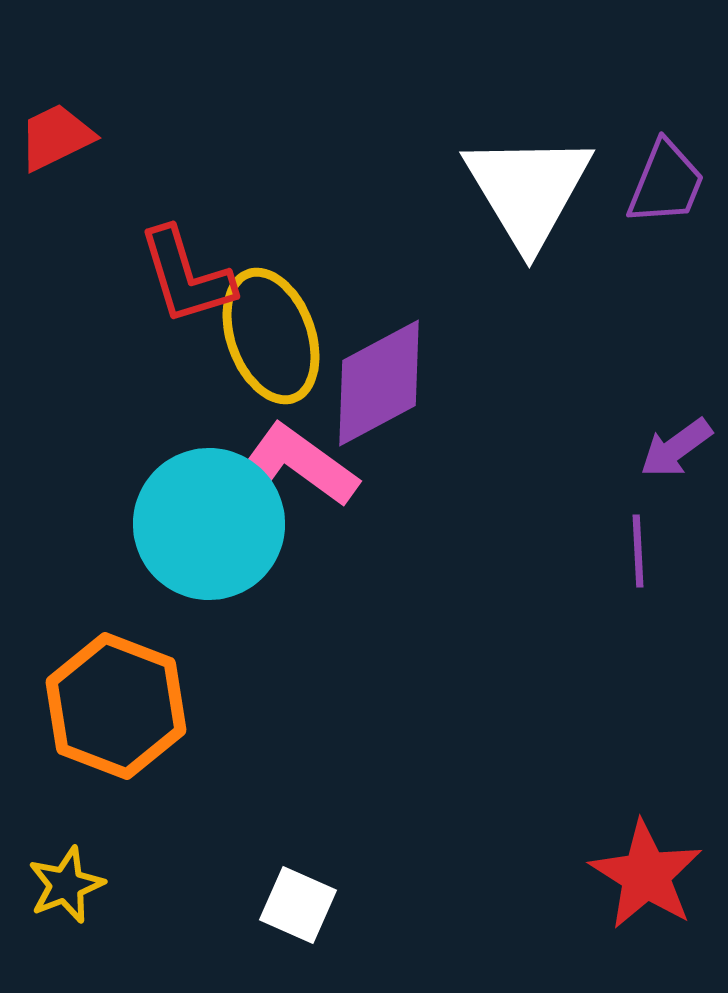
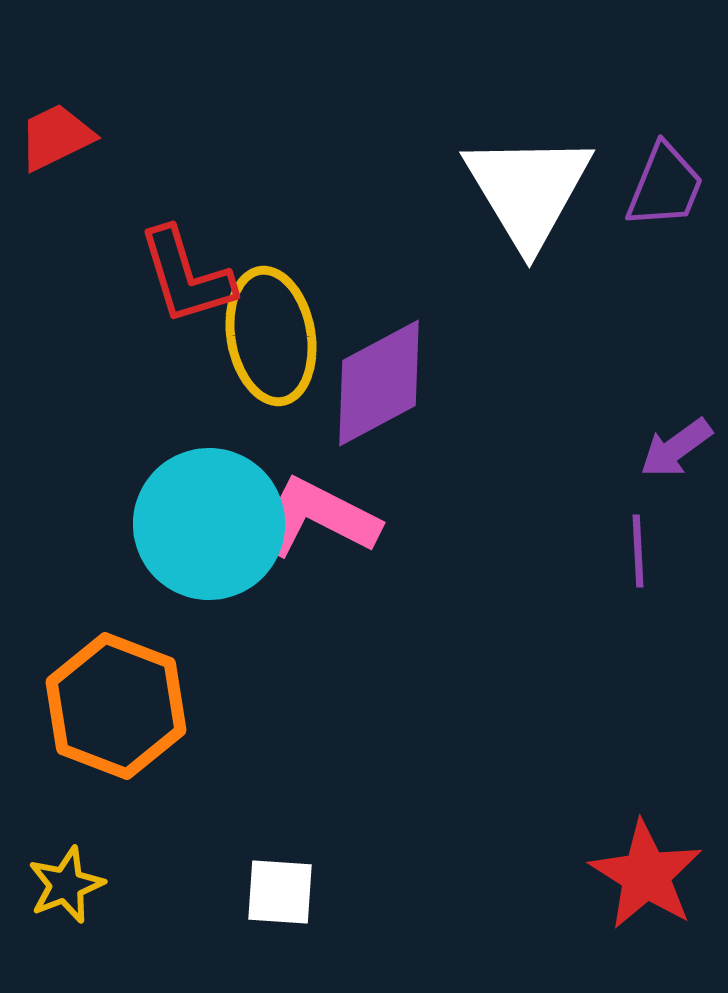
purple trapezoid: moved 1 px left, 3 px down
yellow ellipse: rotated 10 degrees clockwise
pink L-shape: moved 22 px right, 52 px down; rotated 9 degrees counterclockwise
white square: moved 18 px left, 13 px up; rotated 20 degrees counterclockwise
